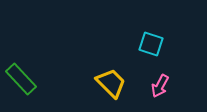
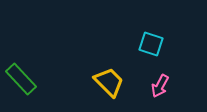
yellow trapezoid: moved 2 px left, 1 px up
